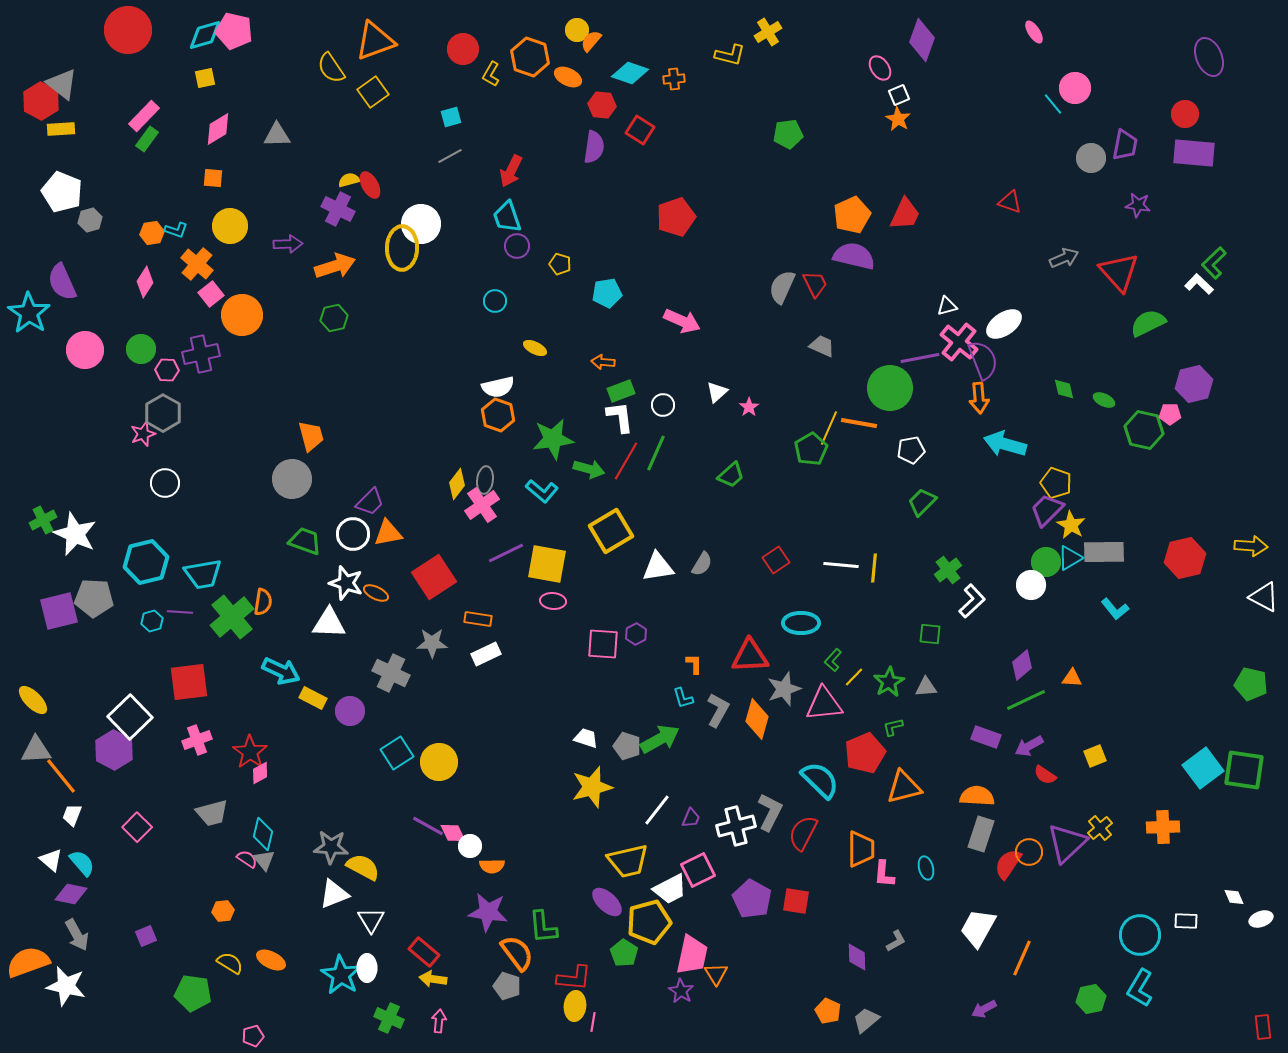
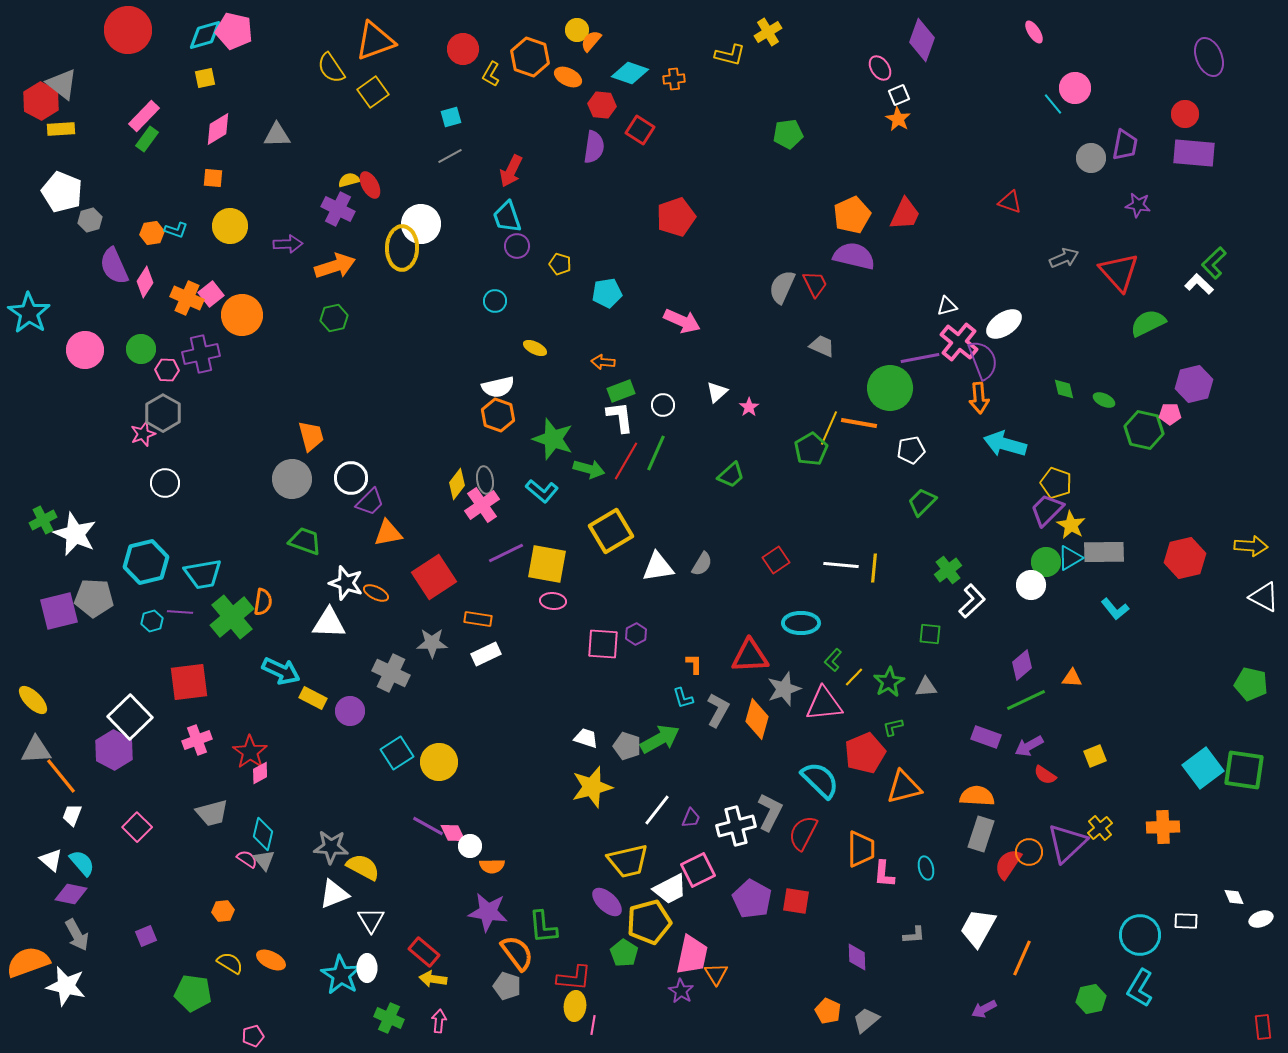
orange cross at (197, 264): moved 10 px left, 34 px down; rotated 16 degrees counterclockwise
purple semicircle at (62, 282): moved 52 px right, 16 px up
green star at (553, 439): rotated 27 degrees clockwise
gray ellipse at (485, 480): rotated 16 degrees counterclockwise
white circle at (353, 534): moved 2 px left, 56 px up
gray L-shape at (896, 941): moved 18 px right, 6 px up; rotated 25 degrees clockwise
pink line at (593, 1022): moved 3 px down
